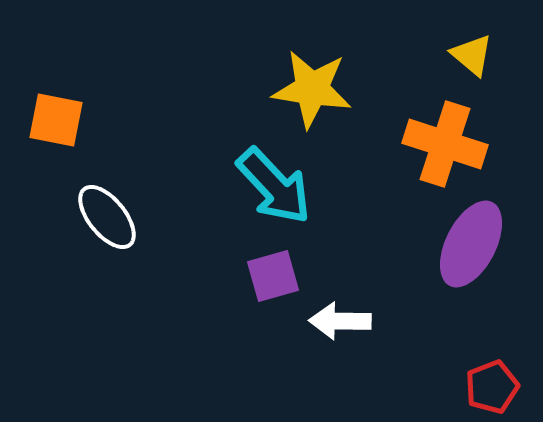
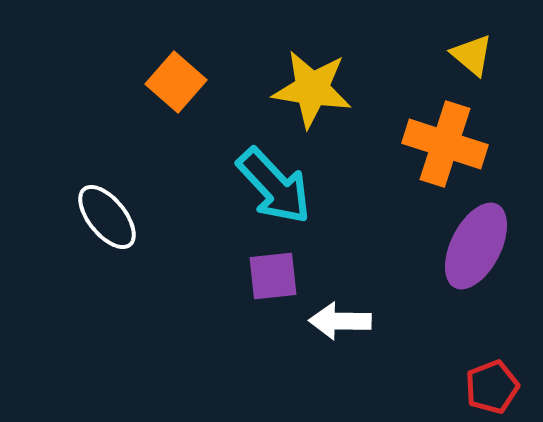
orange square: moved 120 px right, 38 px up; rotated 30 degrees clockwise
purple ellipse: moved 5 px right, 2 px down
purple square: rotated 10 degrees clockwise
